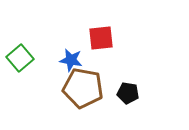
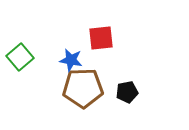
green square: moved 1 px up
brown pentagon: rotated 12 degrees counterclockwise
black pentagon: moved 1 px left, 1 px up; rotated 20 degrees counterclockwise
